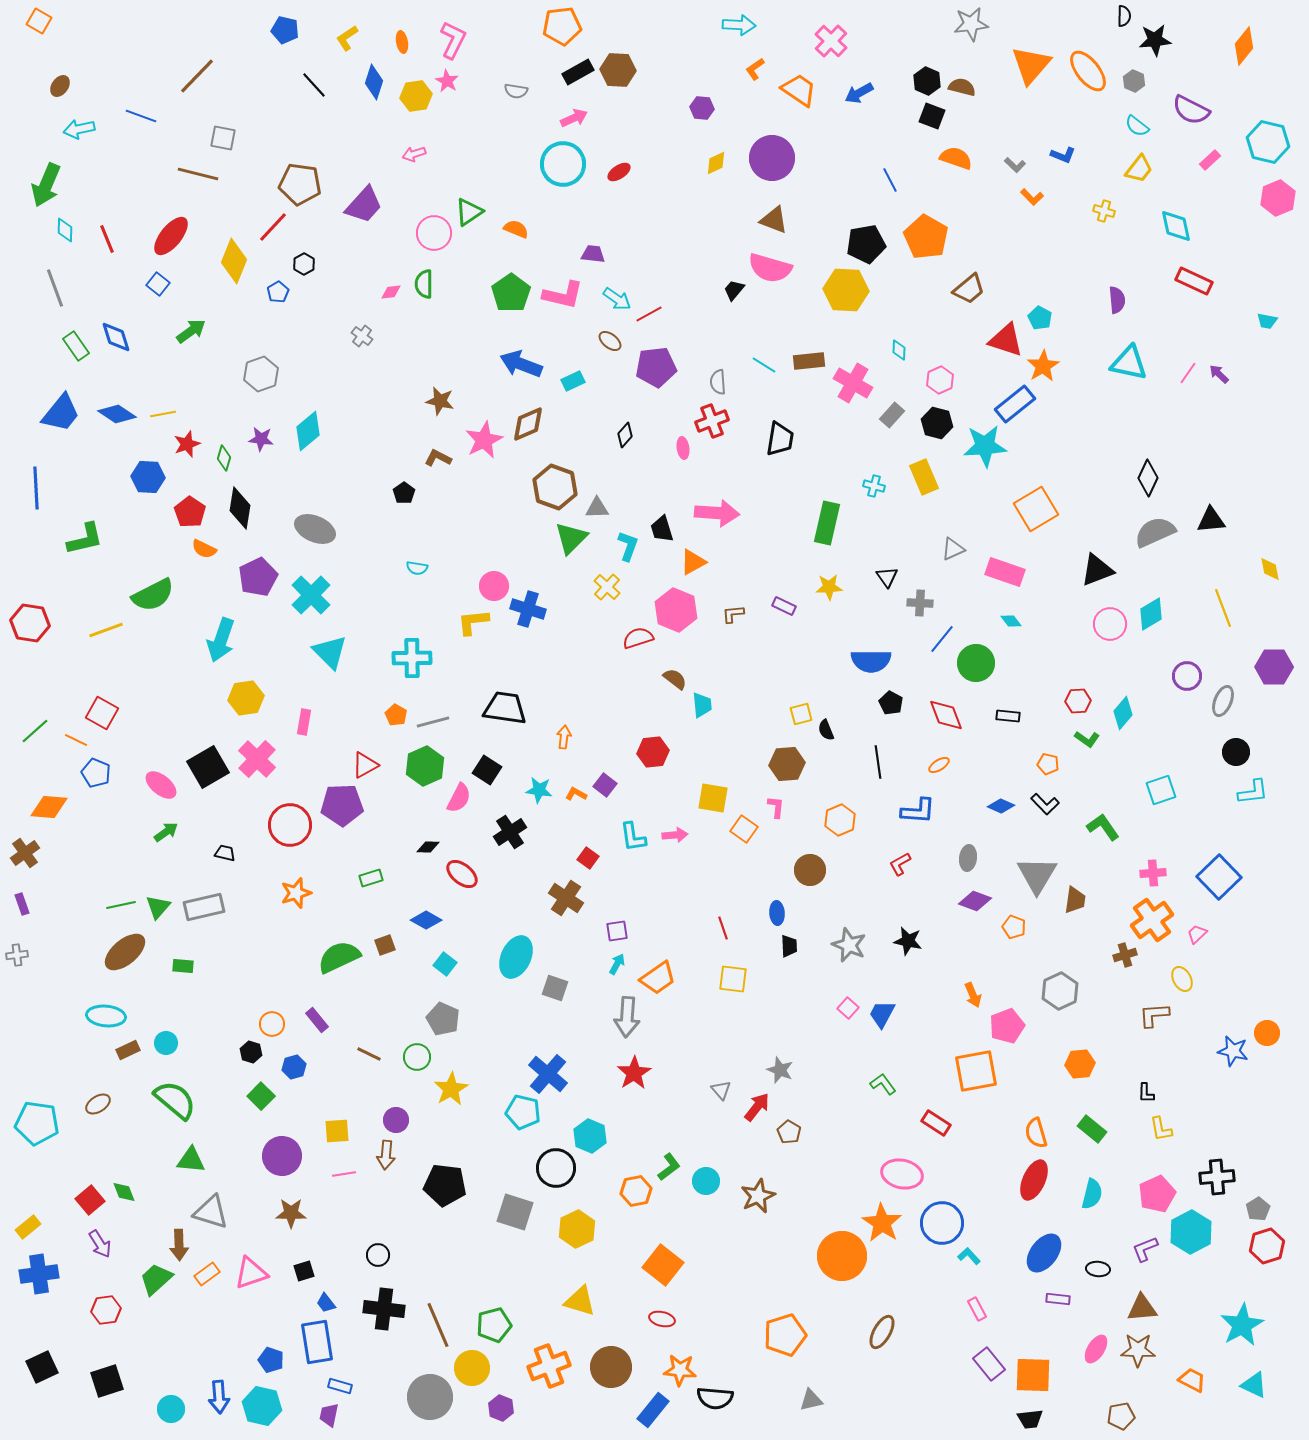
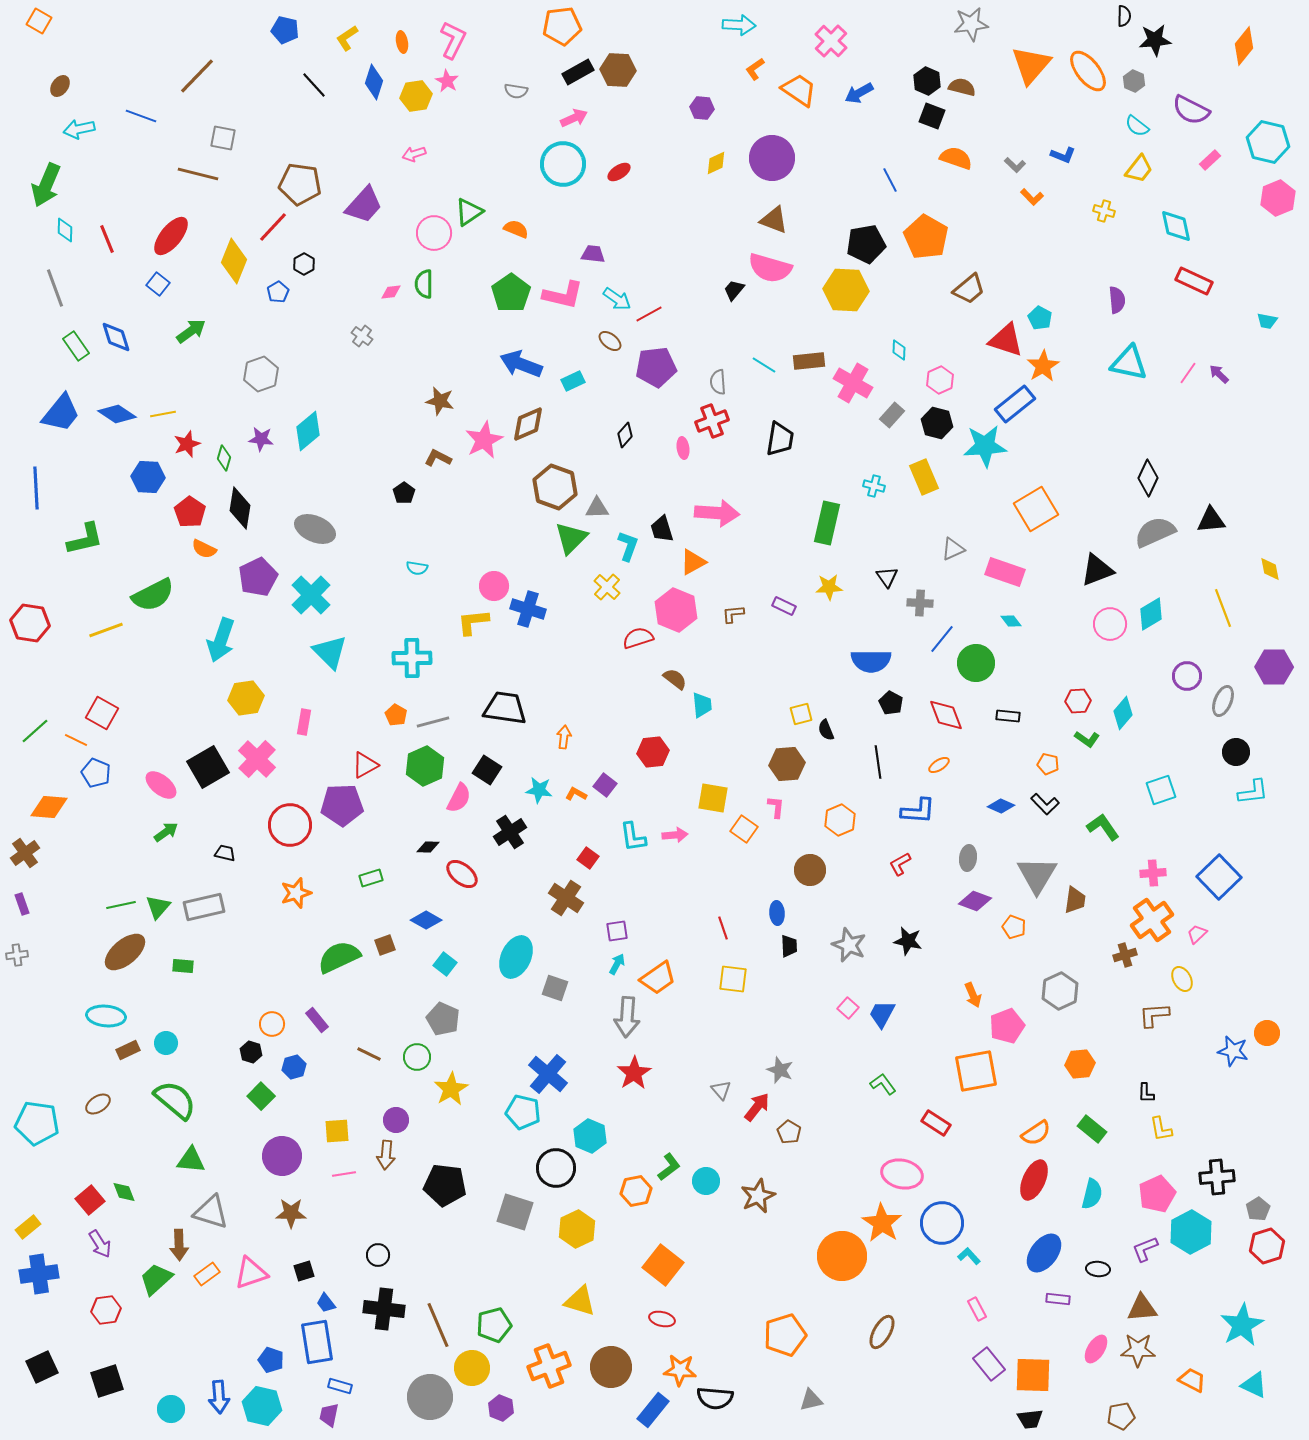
orange semicircle at (1036, 1133): rotated 108 degrees counterclockwise
